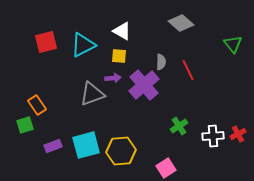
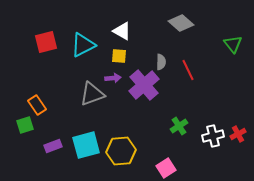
white cross: rotated 10 degrees counterclockwise
